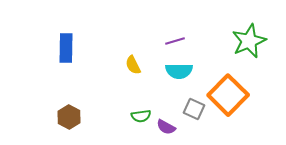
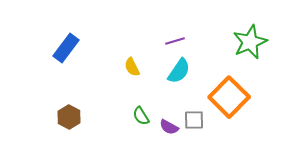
green star: moved 1 px right, 1 px down
blue rectangle: rotated 36 degrees clockwise
yellow semicircle: moved 1 px left, 2 px down
cyan semicircle: rotated 56 degrees counterclockwise
orange square: moved 1 px right, 2 px down
gray square: moved 11 px down; rotated 25 degrees counterclockwise
green semicircle: rotated 66 degrees clockwise
purple semicircle: moved 3 px right
